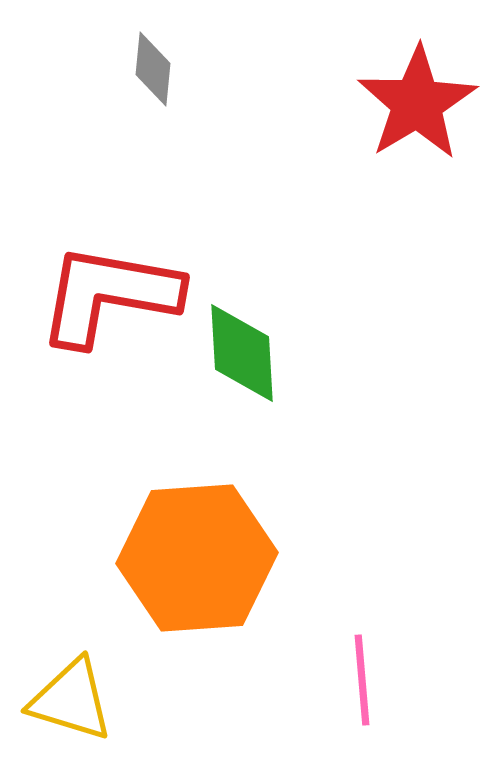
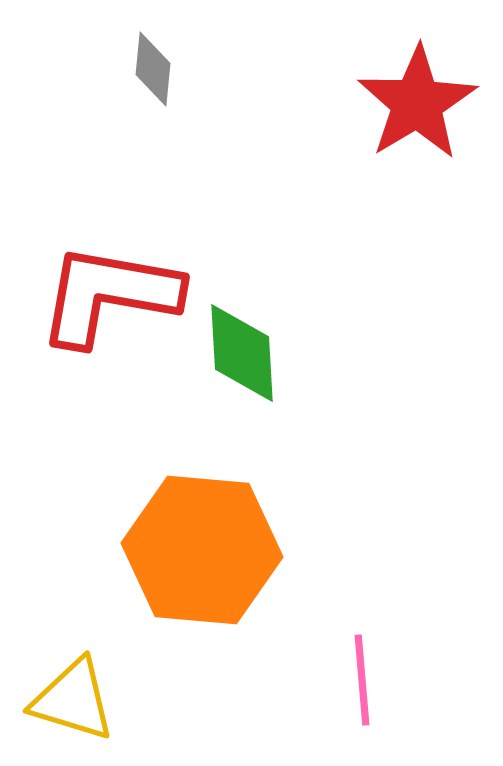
orange hexagon: moved 5 px right, 8 px up; rotated 9 degrees clockwise
yellow triangle: moved 2 px right
